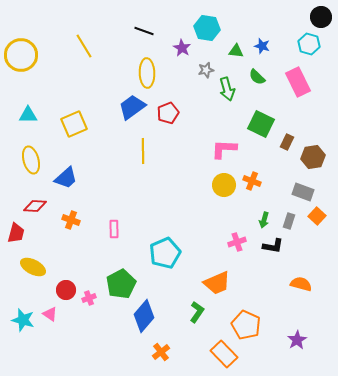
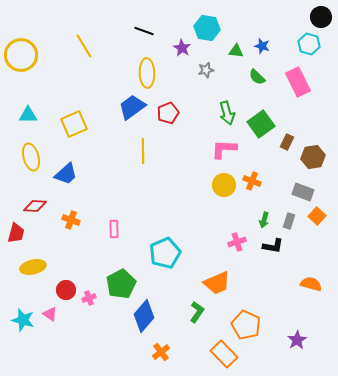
green arrow at (227, 89): moved 24 px down
green square at (261, 124): rotated 28 degrees clockwise
yellow ellipse at (31, 160): moved 3 px up
blue trapezoid at (66, 178): moved 4 px up
yellow ellipse at (33, 267): rotated 40 degrees counterclockwise
orange semicircle at (301, 284): moved 10 px right
